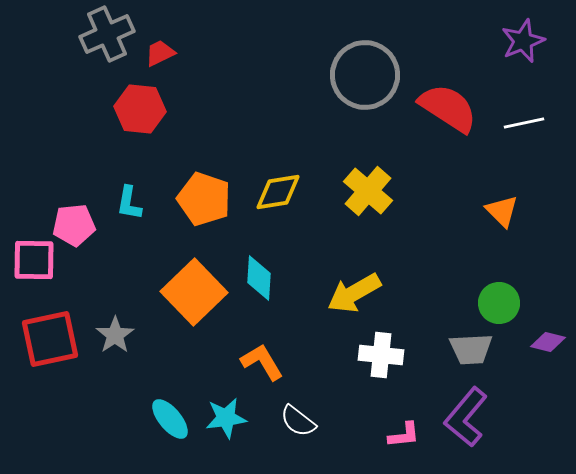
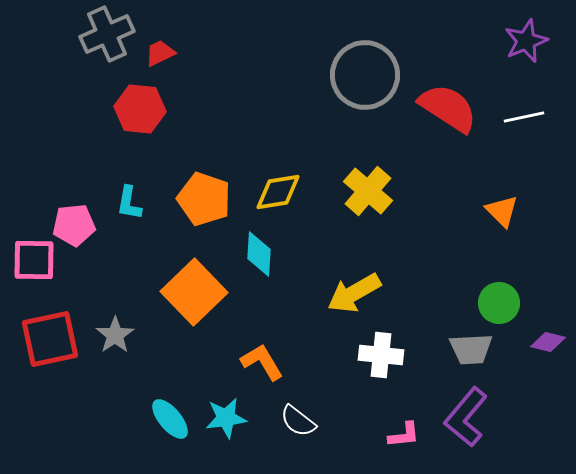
purple star: moved 3 px right
white line: moved 6 px up
cyan diamond: moved 24 px up
